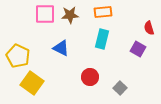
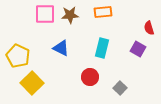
cyan rectangle: moved 9 px down
yellow square: rotated 10 degrees clockwise
